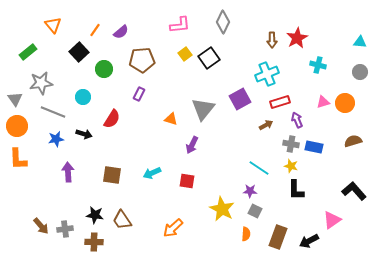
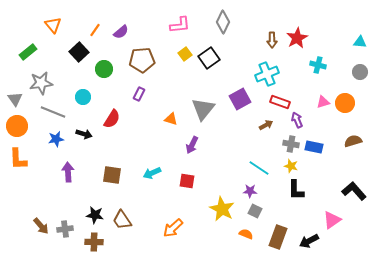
red rectangle at (280, 102): rotated 36 degrees clockwise
orange semicircle at (246, 234): rotated 72 degrees counterclockwise
